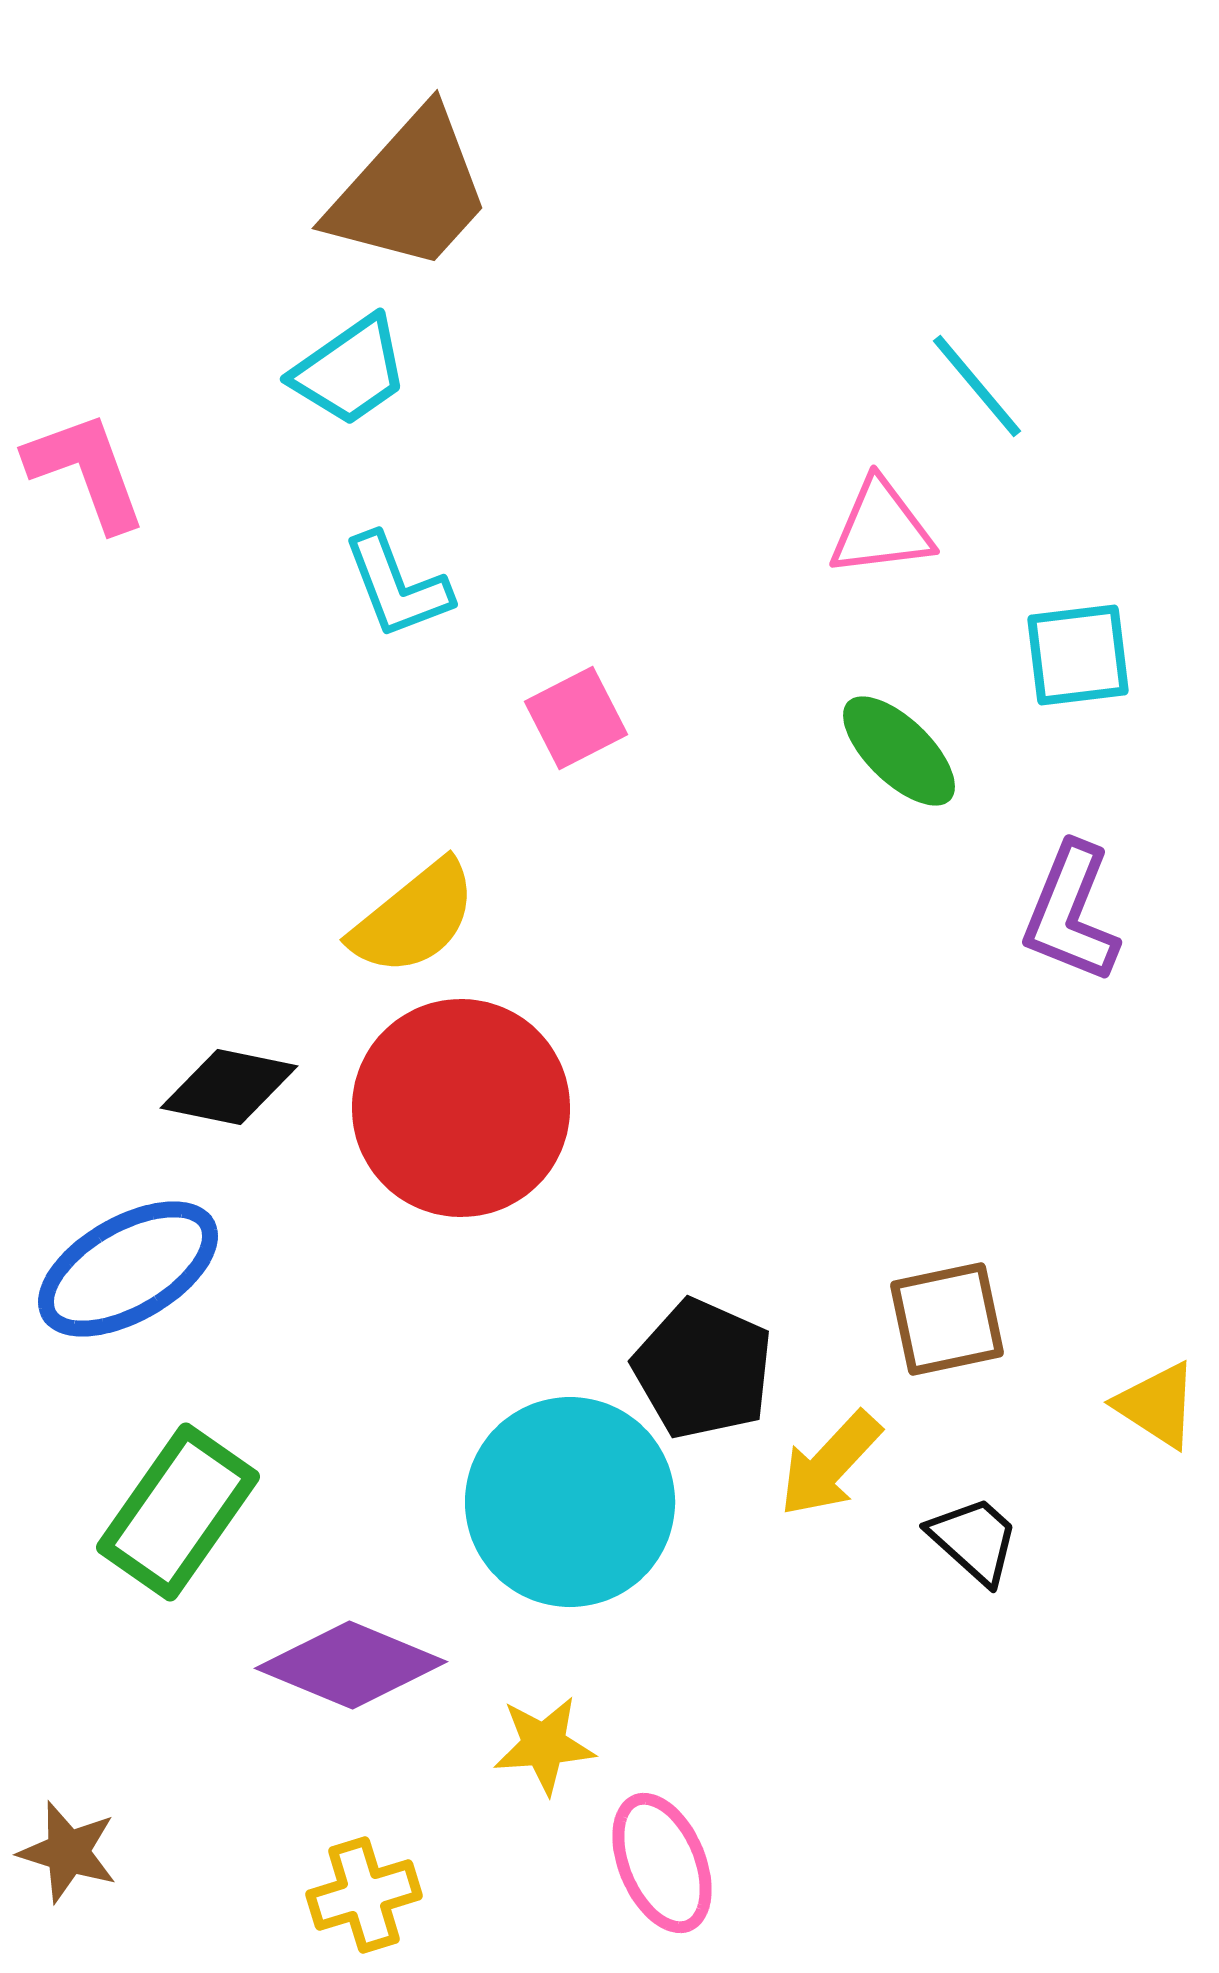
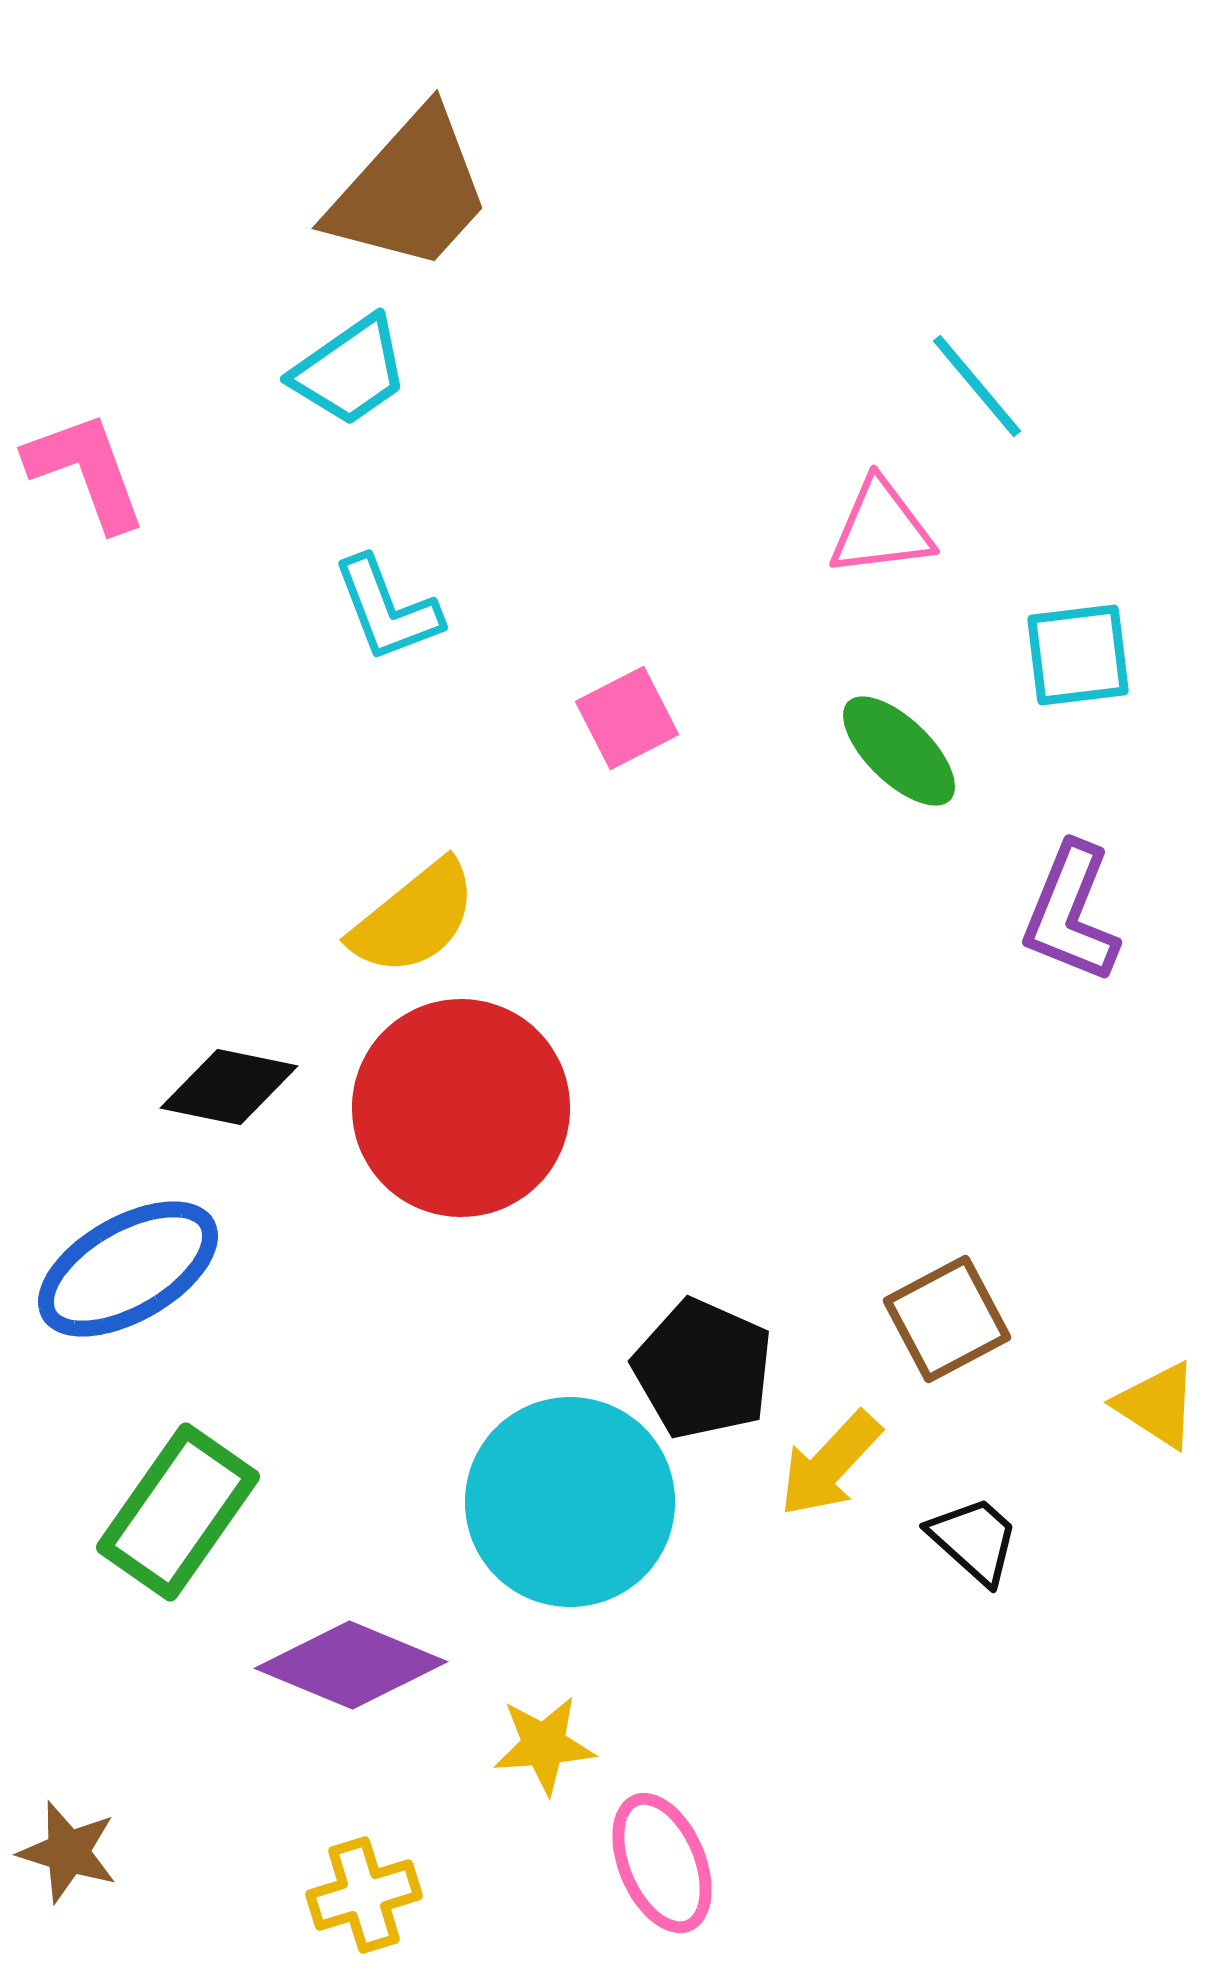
cyan L-shape: moved 10 px left, 23 px down
pink square: moved 51 px right
brown square: rotated 16 degrees counterclockwise
